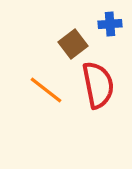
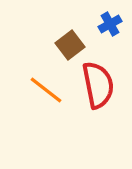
blue cross: rotated 25 degrees counterclockwise
brown square: moved 3 px left, 1 px down
